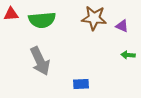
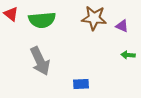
red triangle: rotated 42 degrees clockwise
